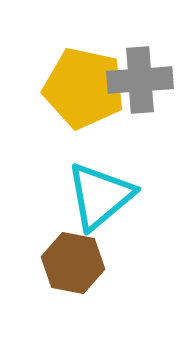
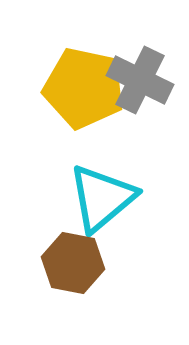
gray cross: rotated 30 degrees clockwise
cyan triangle: moved 2 px right, 2 px down
